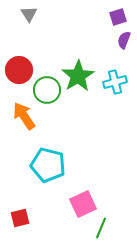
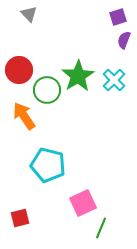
gray triangle: rotated 12 degrees counterclockwise
cyan cross: moved 1 px left, 2 px up; rotated 30 degrees counterclockwise
pink square: moved 1 px up
